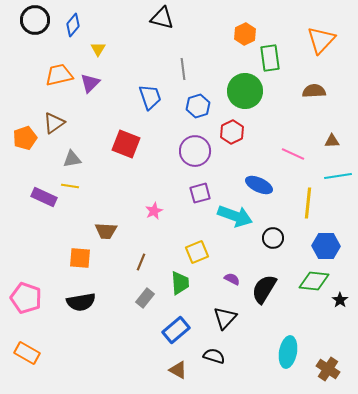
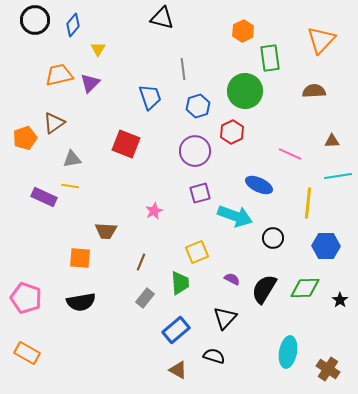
orange hexagon at (245, 34): moved 2 px left, 3 px up
pink line at (293, 154): moved 3 px left
green diamond at (314, 281): moved 9 px left, 7 px down; rotated 8 degrees counterclockwise
